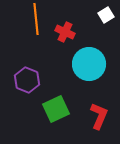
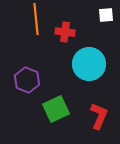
white square: rotated 28 degrees clockwise
red cross: rotated 18 degrees counterclockwise
